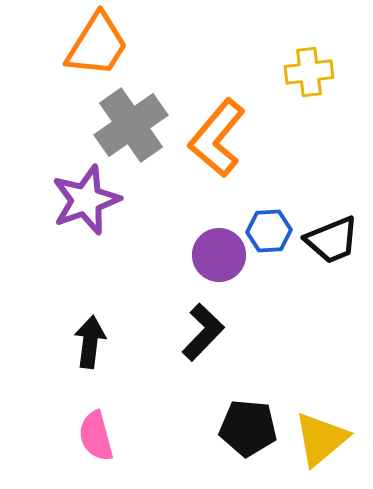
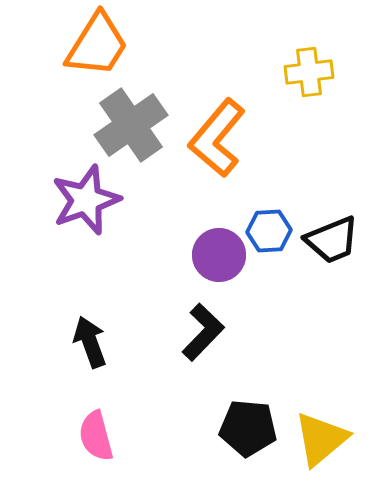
black arrow: rotated 27 degrees counterclockwise
